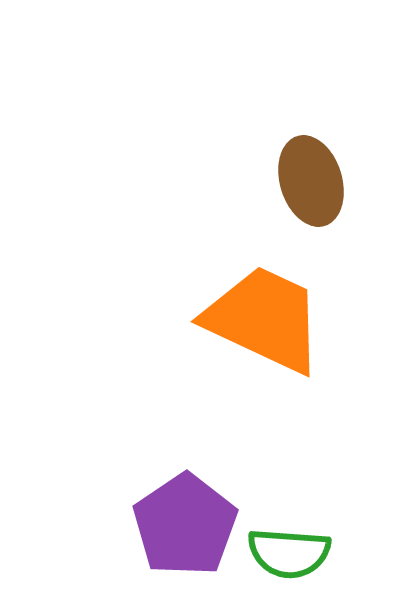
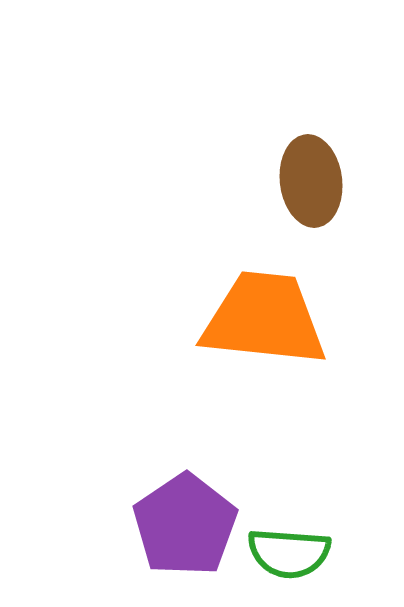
brown ellipse: rotated 10 degrees clockwise
orange trapezoid: rotated 19 degrees counterclockwise
